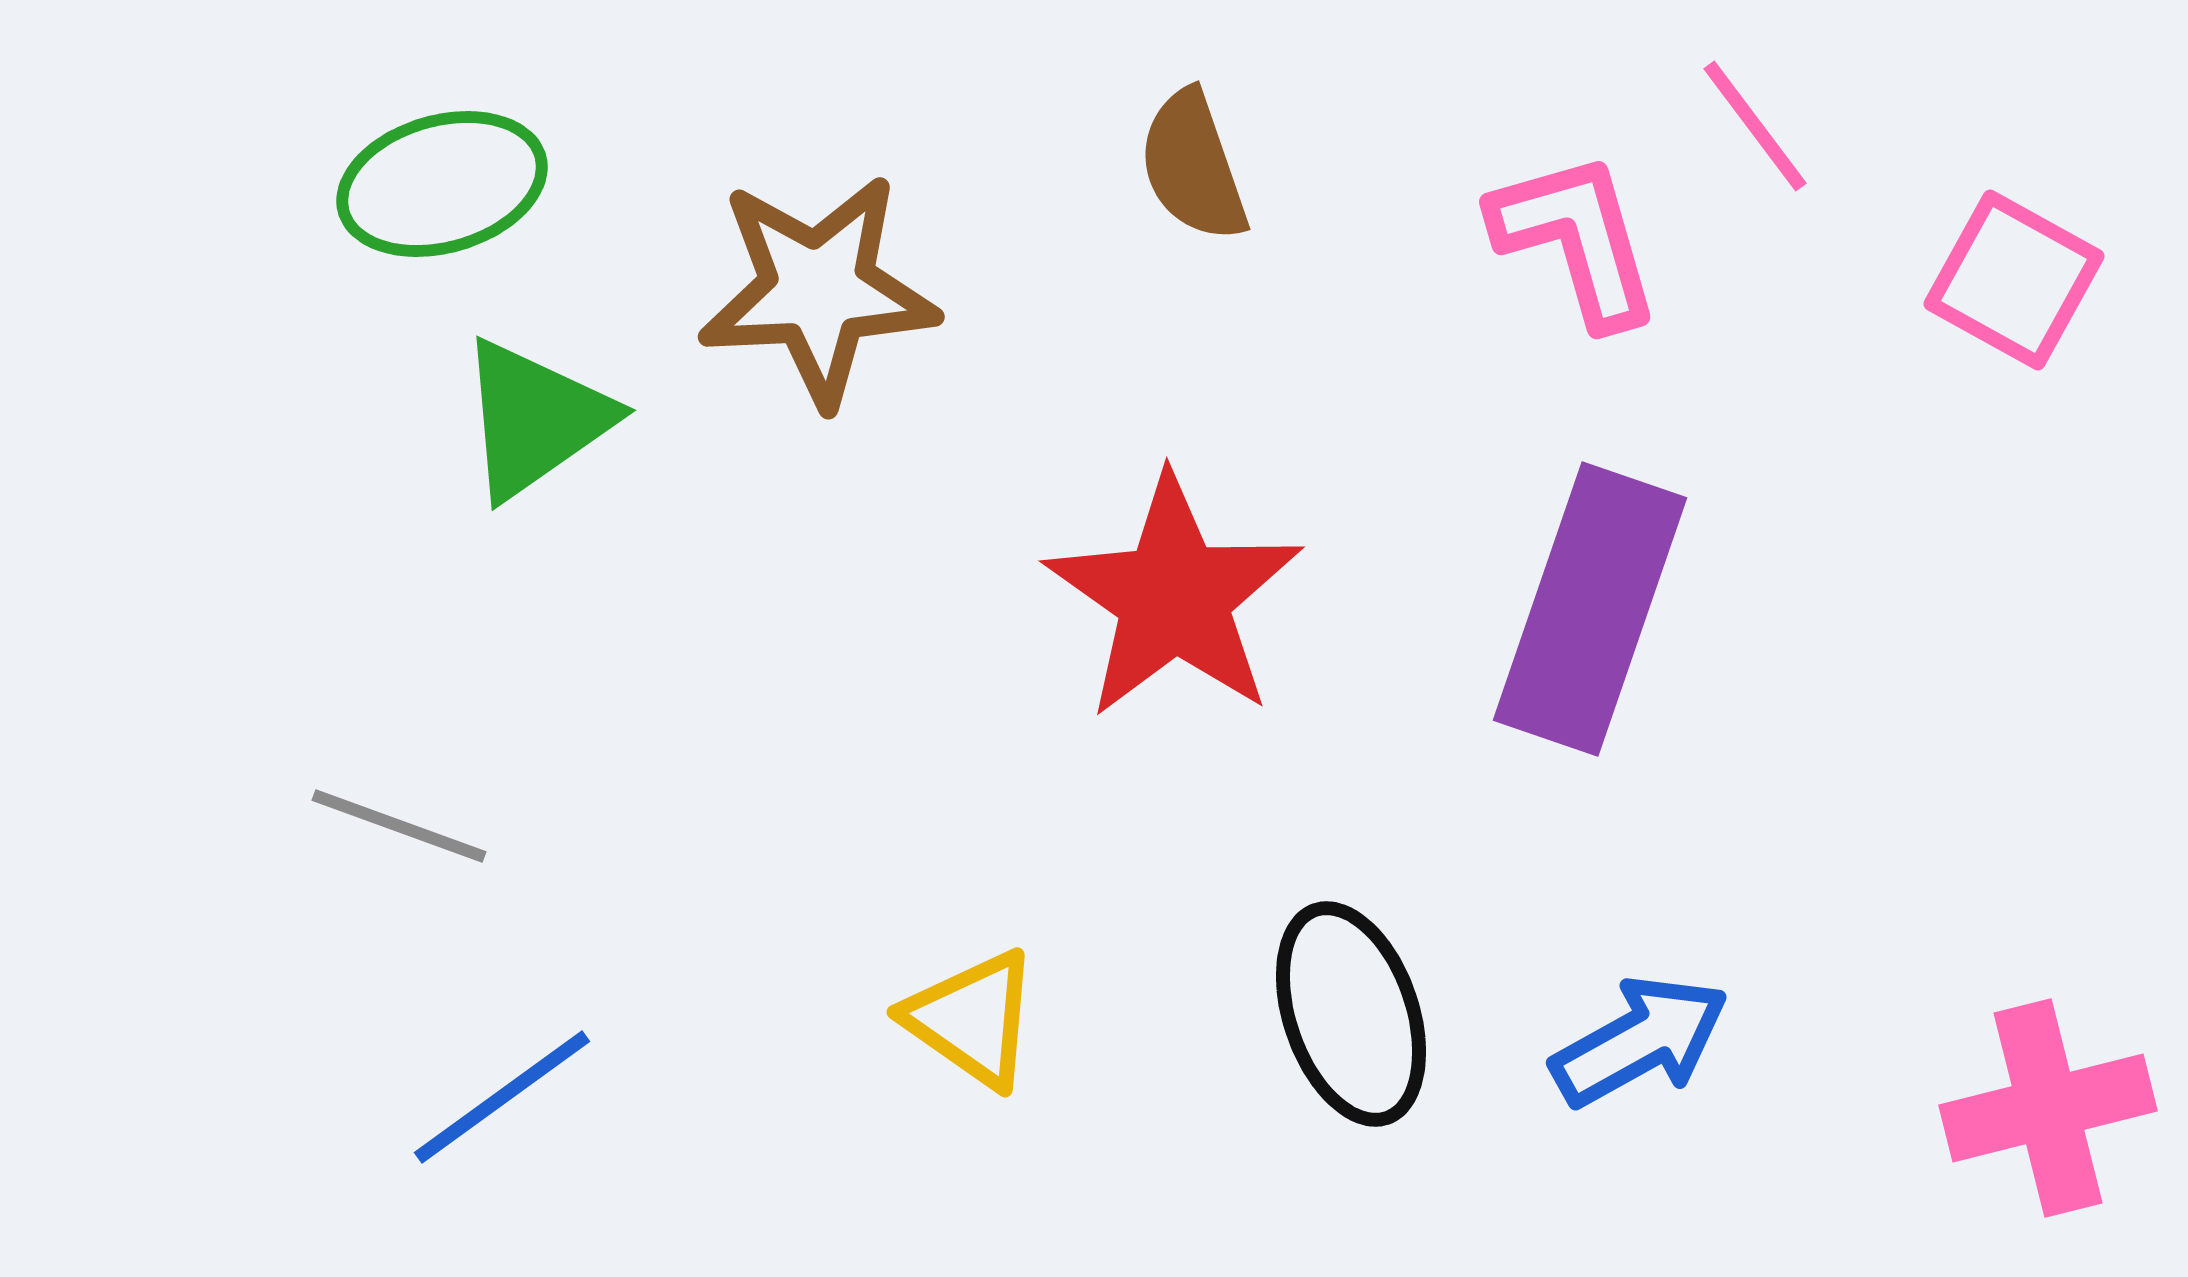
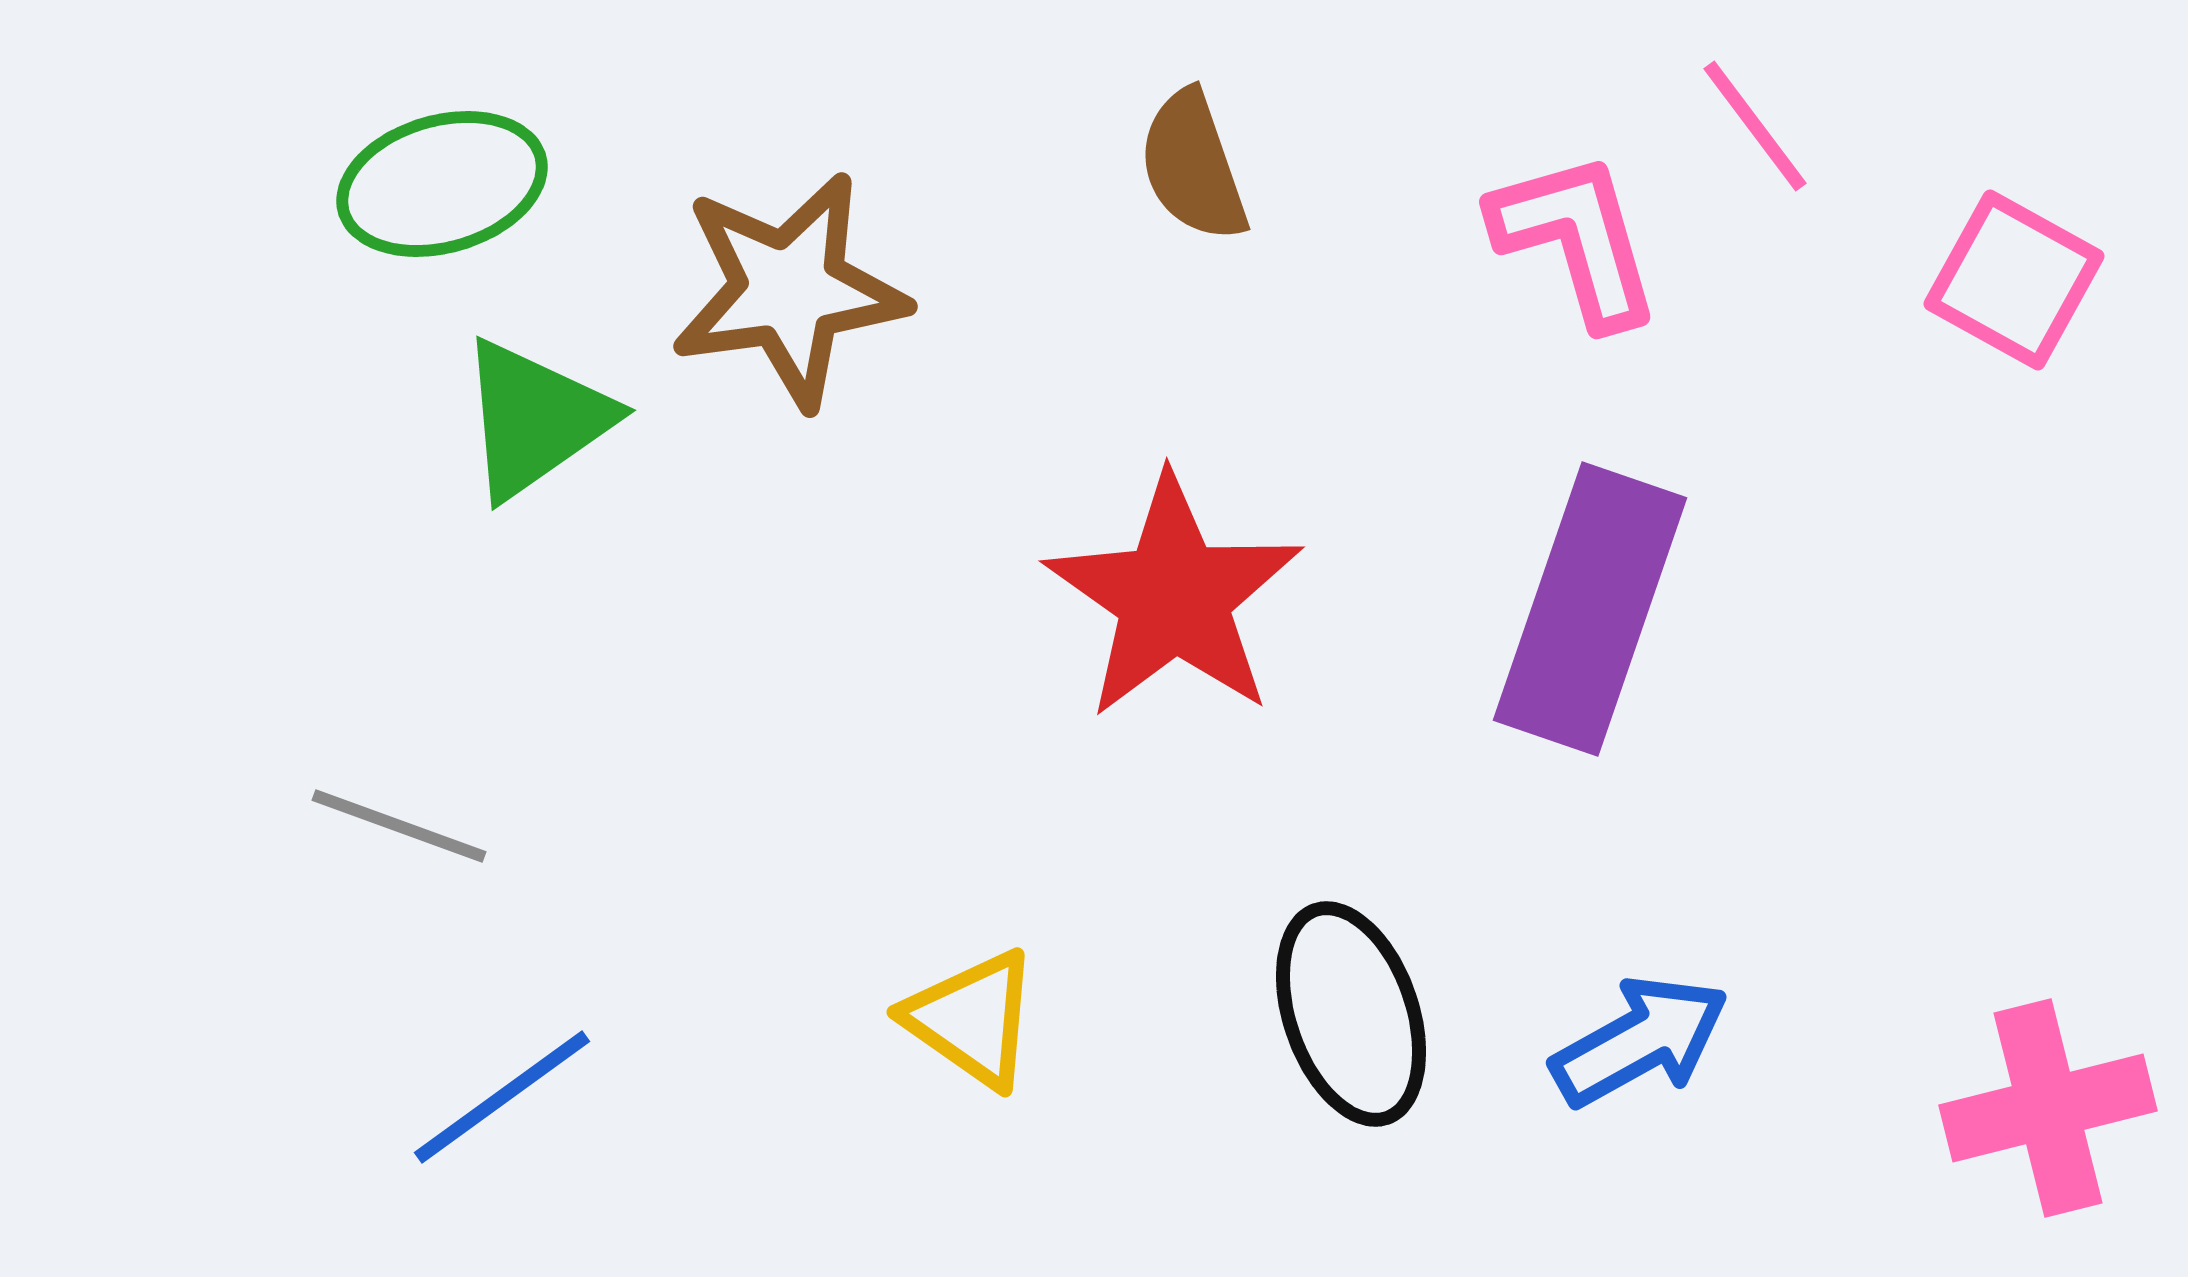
brown star: moved 29 px left; rotated 5 degrees counterclockwise
